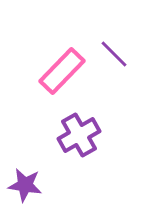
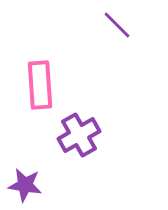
purple line: moved 3 px right, 29 px up
pink rectangle: moved 22 px left, 14 px down; rotated 48 degrees counterclockwise
